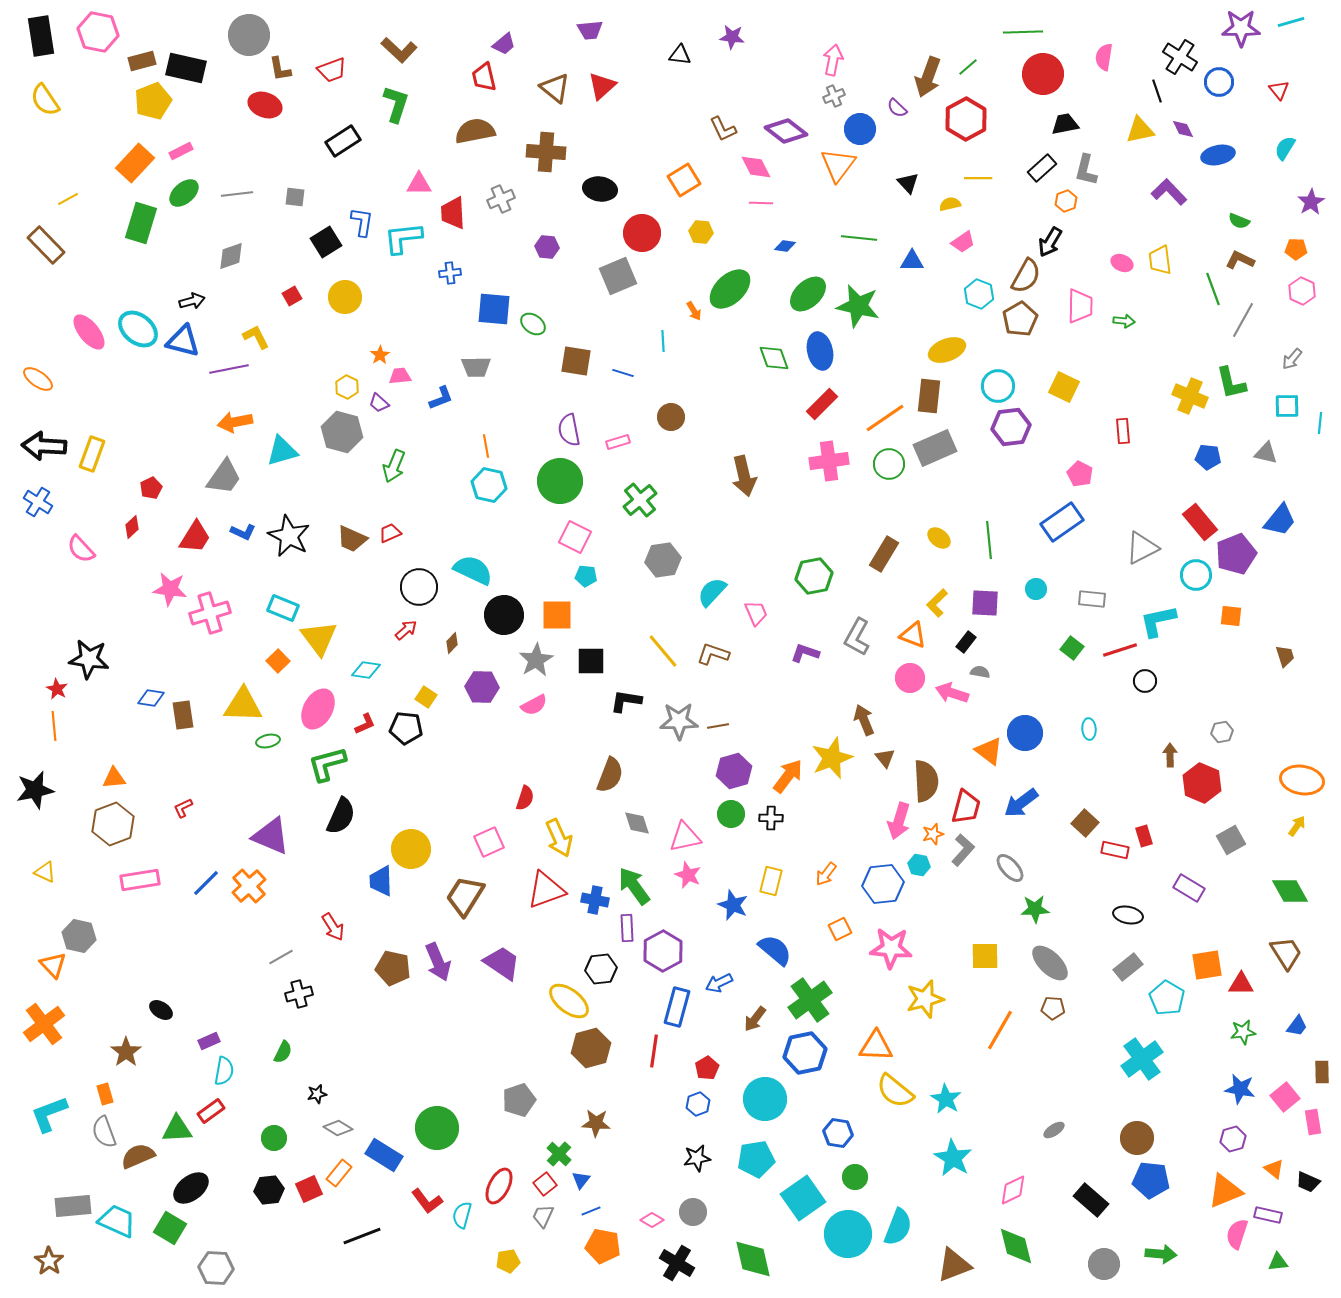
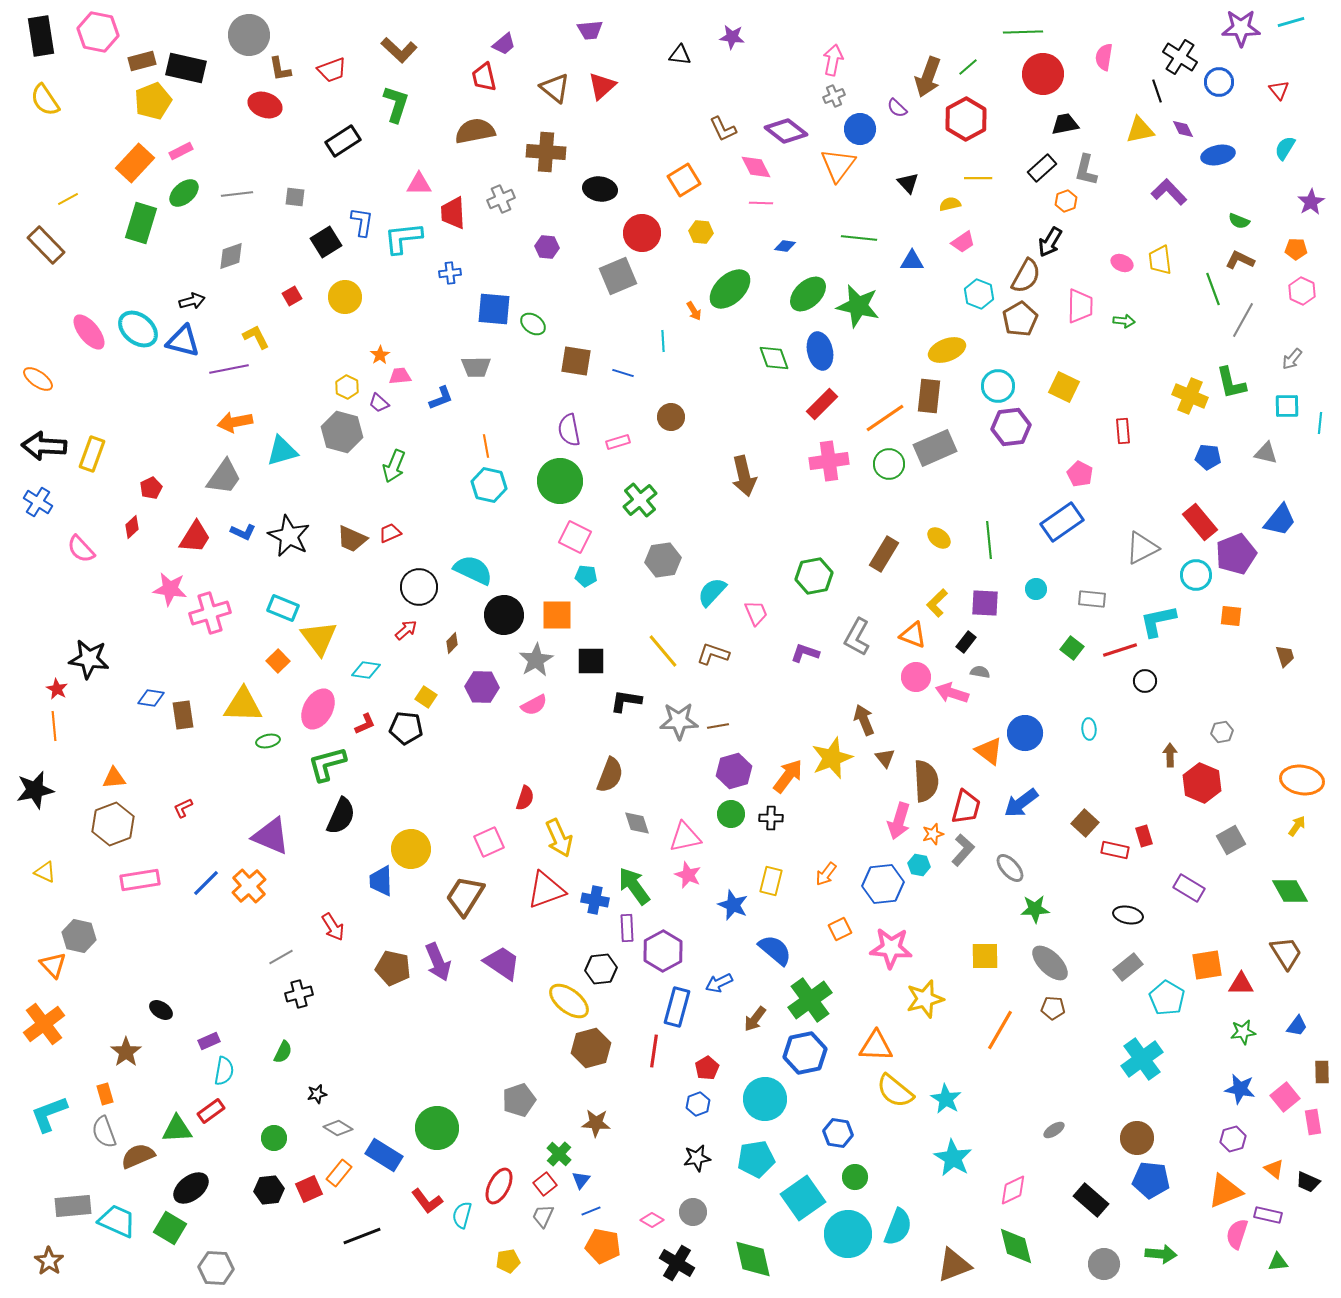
pink circle at (910, 678): moved 6 px right, 1 px up
